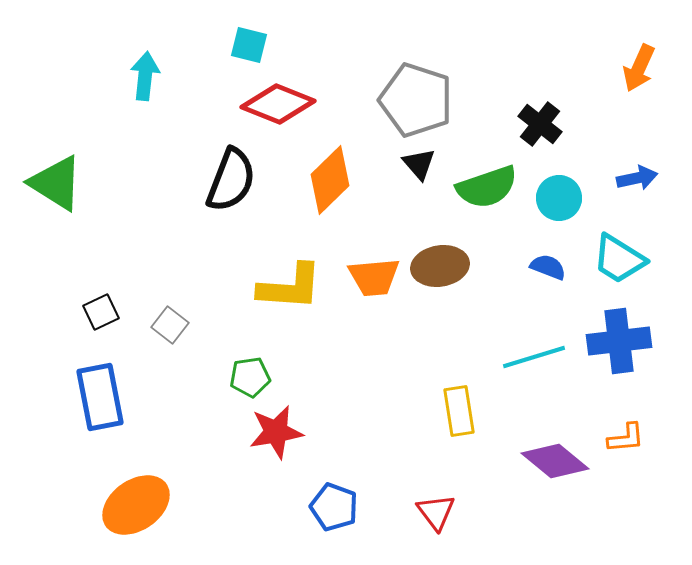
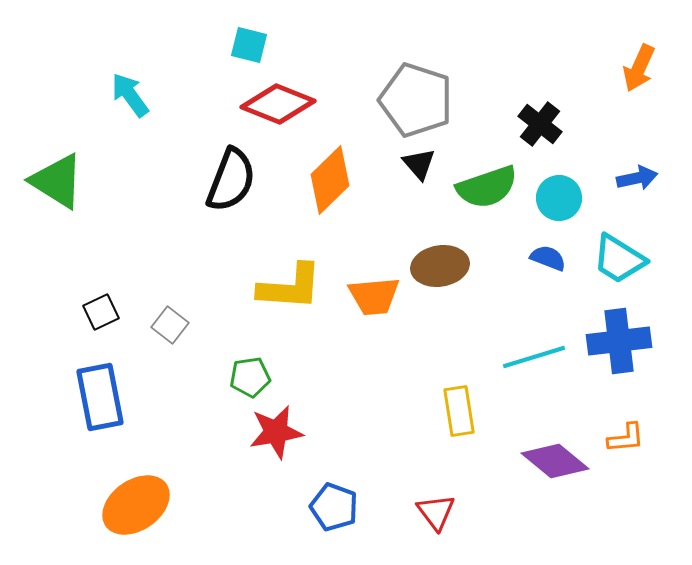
cyan arrow: moved 15 px left, 19 px down; rotated 42 degrees counterclockwise
green triangle: moved 1 px right, 2 px up
blue semicircle: moved 9 px up
orange trapezoid: moved 19 px down
